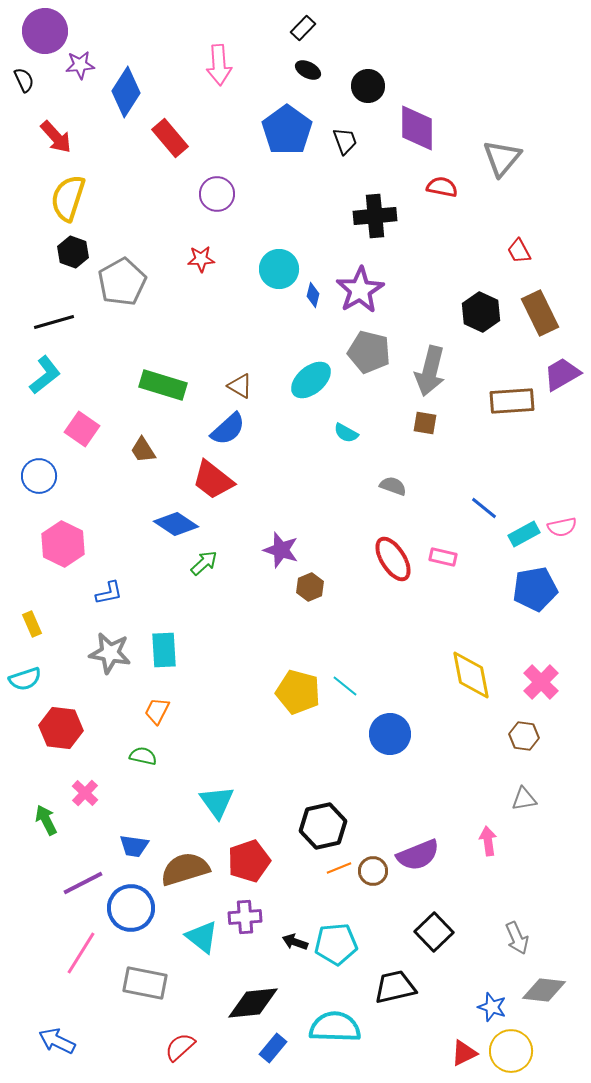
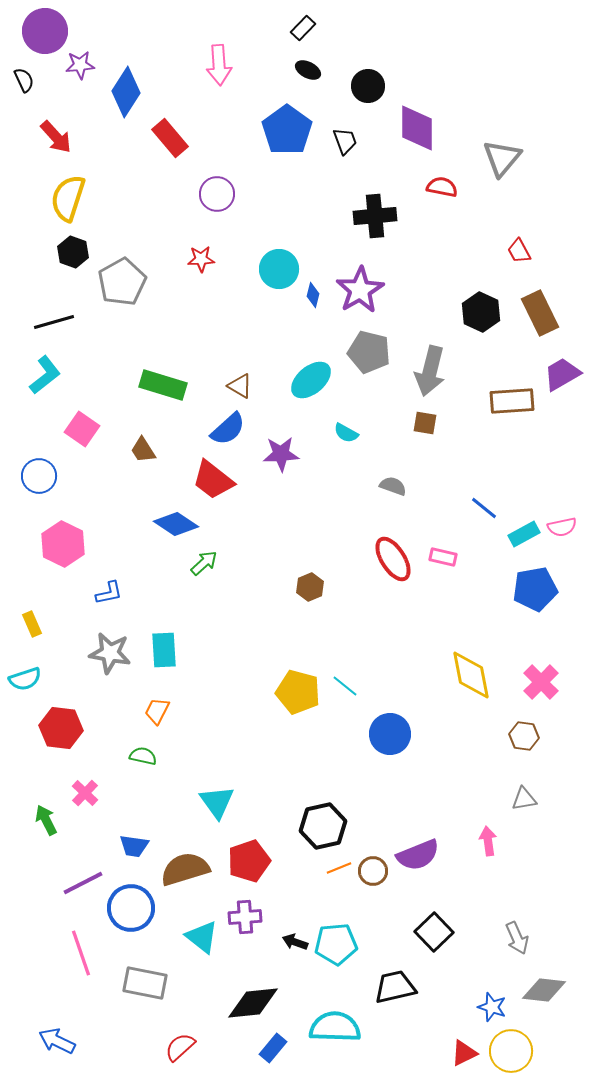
purple star at (281, 550): moved 96 px up; rotated 21 degrees counterclockwise
pink line at (81, 953): rotated 51 degrees counterclockwise
